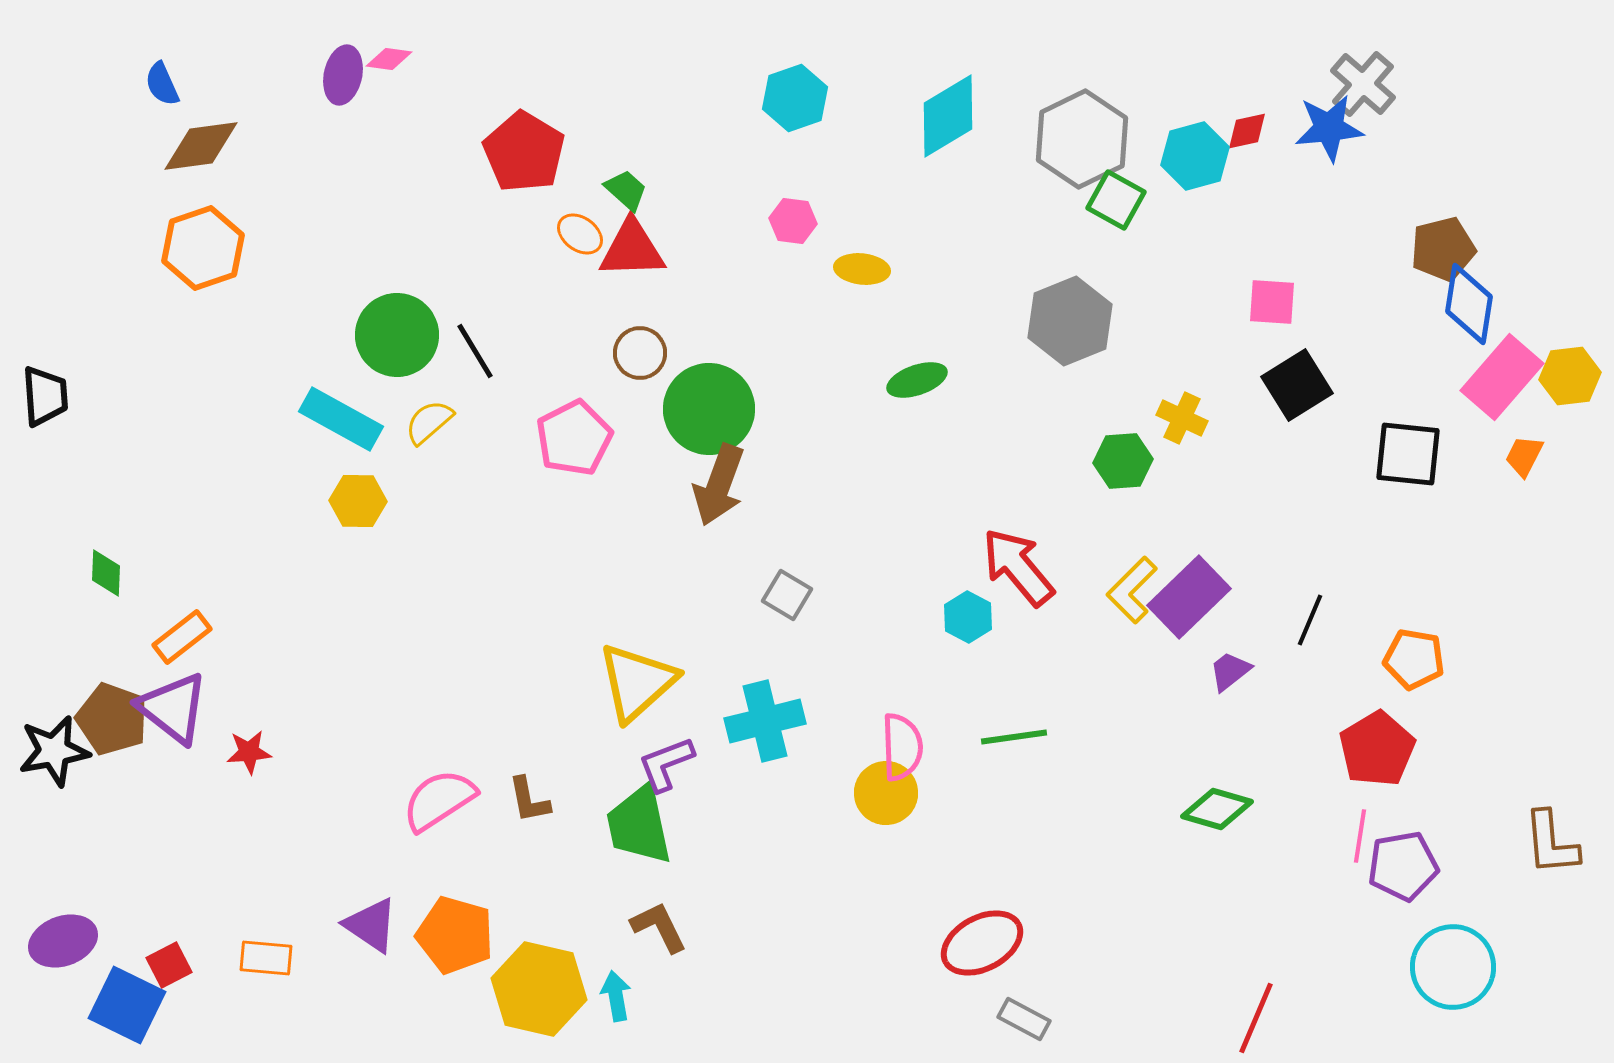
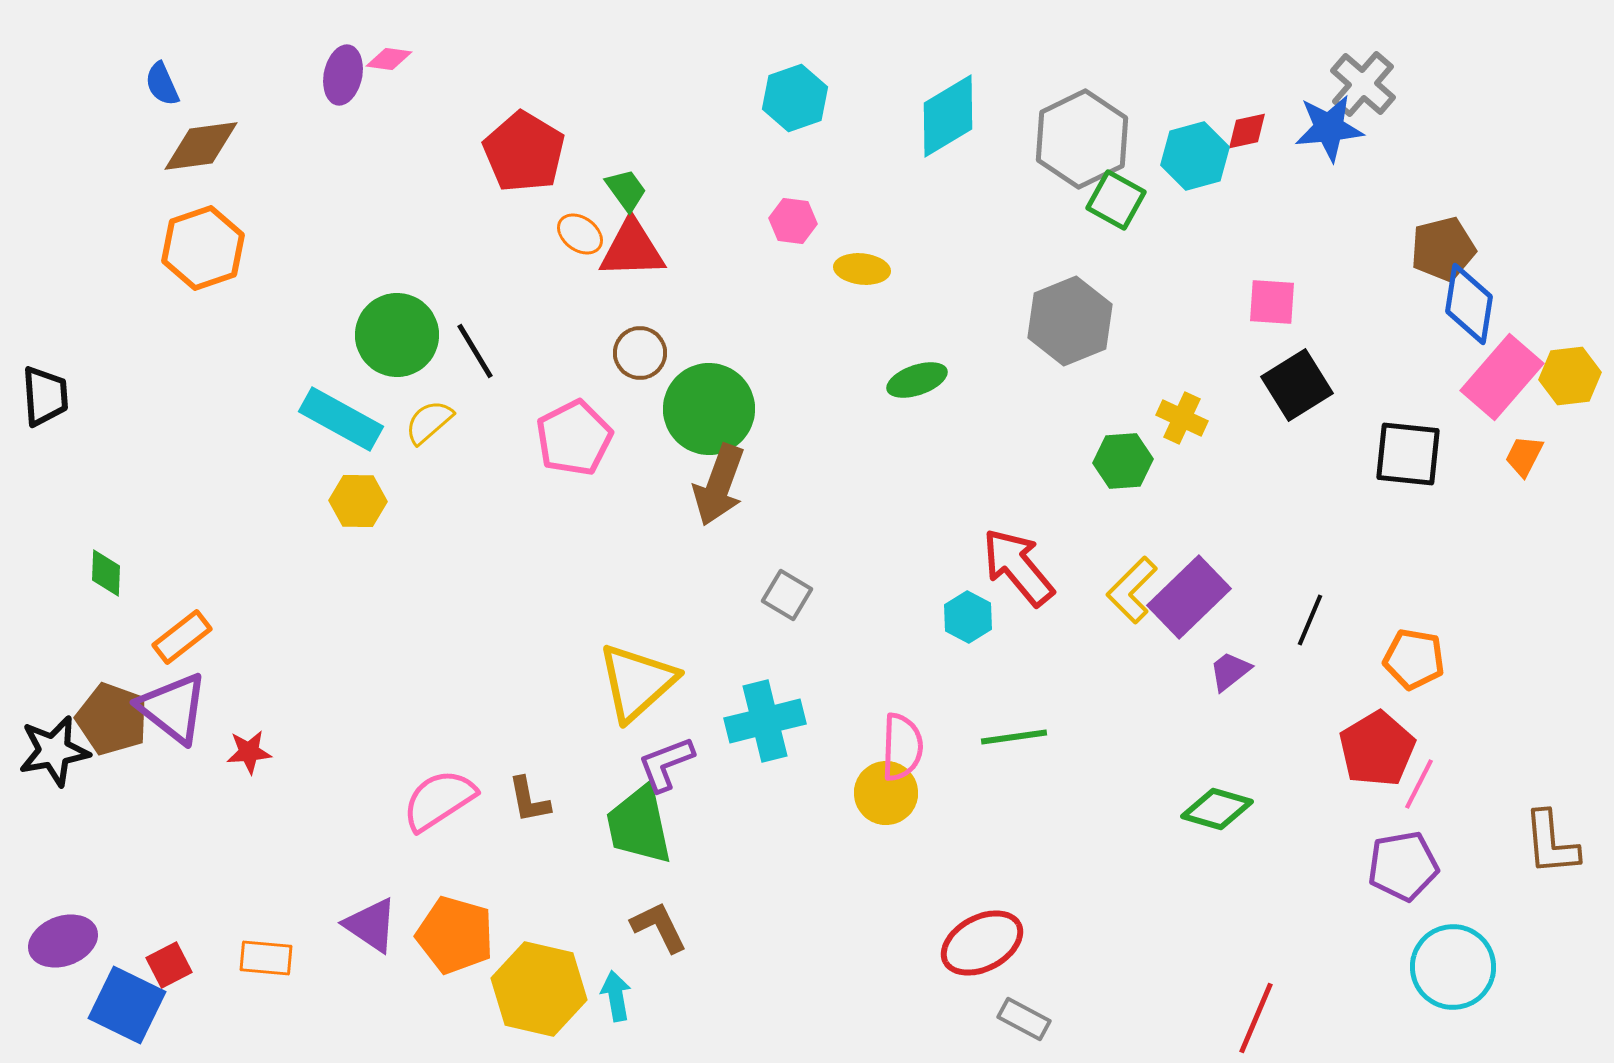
green trapezoid at (626, 190): rotated 12 degrees clockwise
pink semicircle at (902, 747): rotated 4 degrees clockwise
pink line at (1360, 836): moved 59 px right, 52 px up; rotated 18 degrees clockwise
